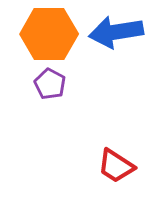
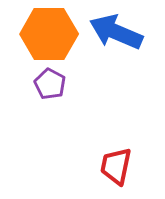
blue arrow: rotated 32 degrees clockwise
red trapezoid: rotated 69 degrees clockwise
